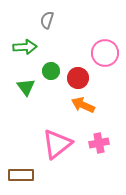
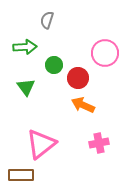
green circle: moved 3 px right, 6 px up
pink triangle: moved 16 px left
